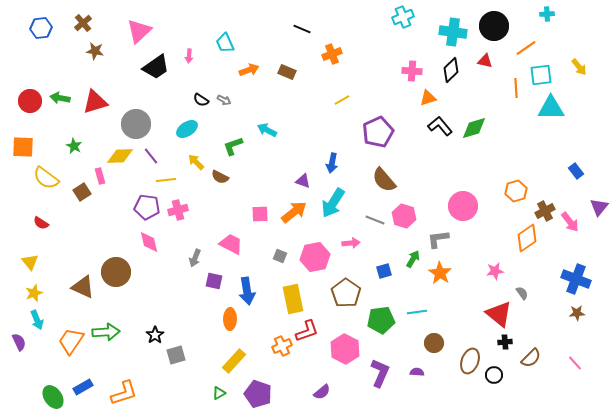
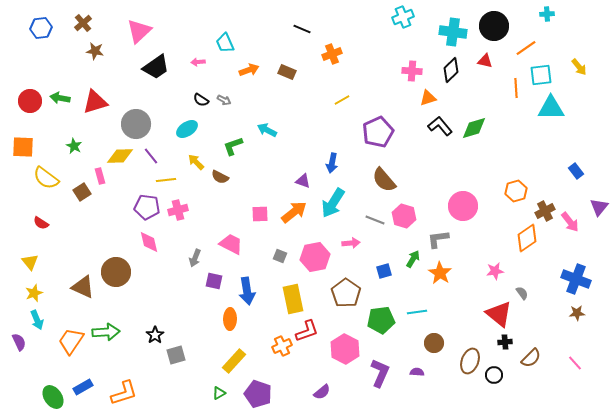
pink arrow at (189, 56): moved 9 px right, 6 px down; rotated 80 degrees clockwise
